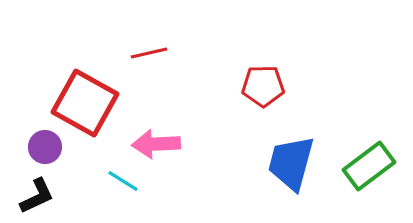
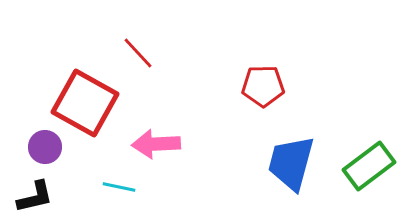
red line: moved 11 px left; rotated 60 degrees clockwise
cyan line: moved 4 px left, 6 px down; rotated 20 degrees counterclockwise
black L-shape: moved 2 px left, 1 px down; rotated 12 degrees clockwise
